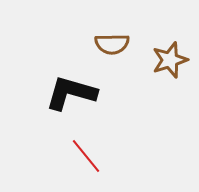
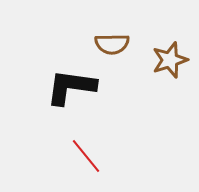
black L-shape: moved 6 px up; rotated 8 degrees counterclockwise
